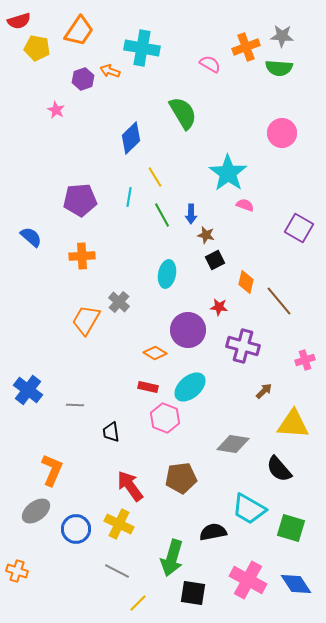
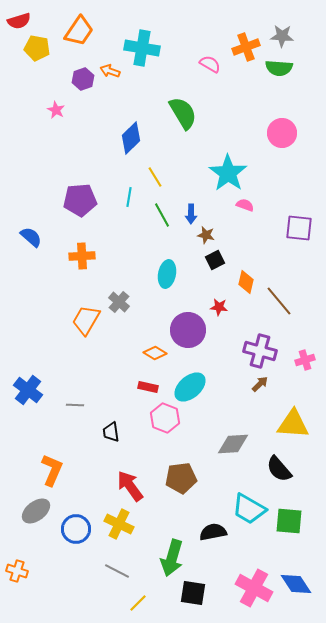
purple square at (299, 228): rotated 24 degrees counterclockwise
purple cross at (243, 346): moved 17 px right, 5 px down
brown arrow at (264, 391): moved 4 px left, 7 px up
gray diamond at (233, 444): rotated 12 degrees counterclockwise
green square at (291, 528): moved 2 px left, 7 px up; rotated 12 degrees counterclockwise
pink cross at (248, 580): moved 6 px right, 8 px down
